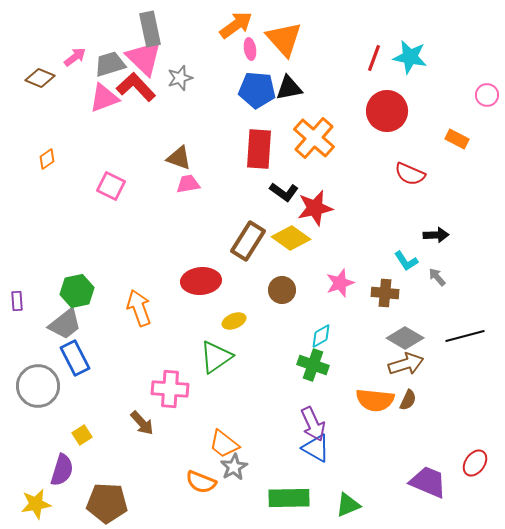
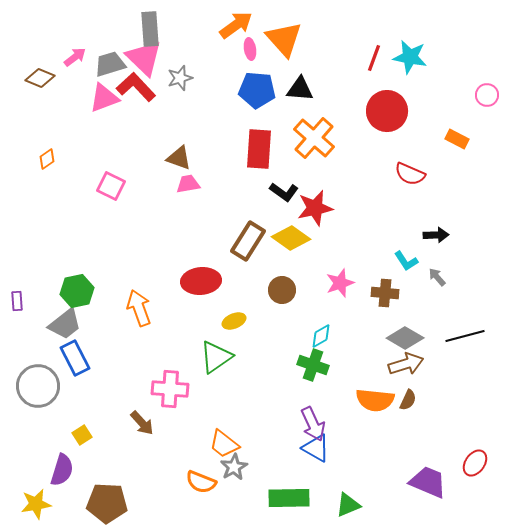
gray rectangle at (150, 29): rotated 8 degrees clockwise
black triangle at (289, 88): moved 11 px right, 1 px down; rotated 16 degrees clockwise
